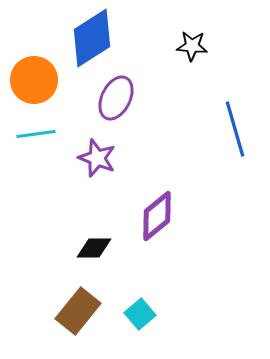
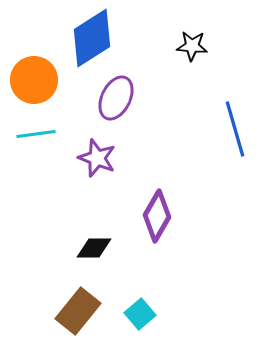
purple diamond: rotated 21 degrees counterclockwise
